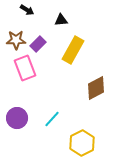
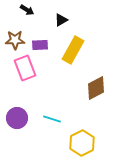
black triangle: rotated 24 degrees counterclockwise
brown star: moved 1 px left
purple rectangle: moved 2 px right, 1 px down; rotated 42 degrees clockwise
cyan line: rotated 66 degrees clockwise
